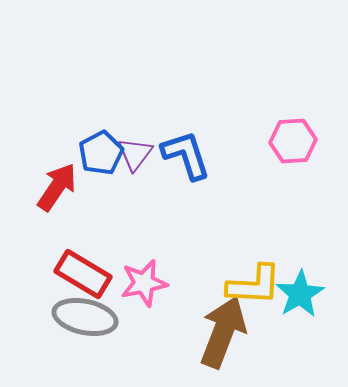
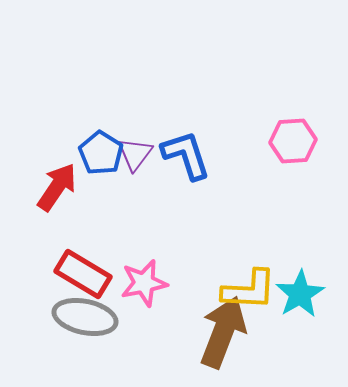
blue pentagon: rotated 12 degrees counterclockwise
yellow L-shape: moved 5 px left, 5 px down
